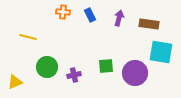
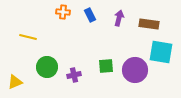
purple circle: moved 3 px up
